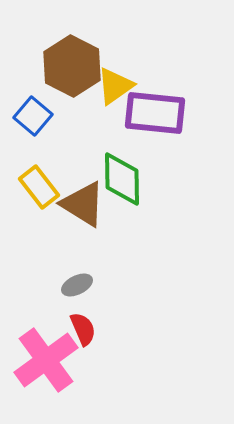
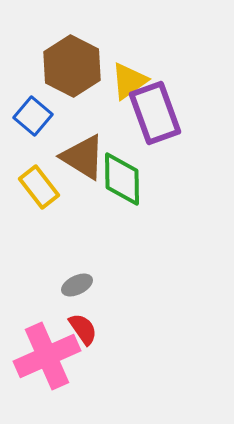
yellow triangle: moved 14 px right, 5 px up
purple rectangle: rotated 64 degrees clockwise
brown triangle: moved 47 px up
red semicircle: rotated 12 degrees counterclockwise
pink cross: moved 1 px right, 4 px up; rotated 12 degrees clockwise
